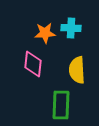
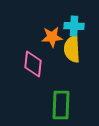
cyan cross: moved 3 px right, 2 px up
orange star: moved 7 px right, 4 px down
yellow semicircle: moved 5 px left, 21 px up
